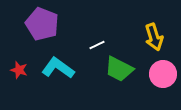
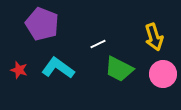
white line: moved 1 px right, 1 px up
